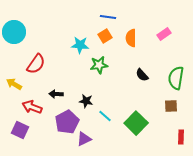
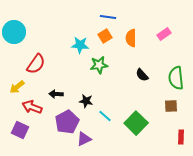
green semicircle: rotated 15 degrees counterclockwise
yellow arrow: moved 3 px right, 3 px down; rotated 70 degrees counterclockwise
